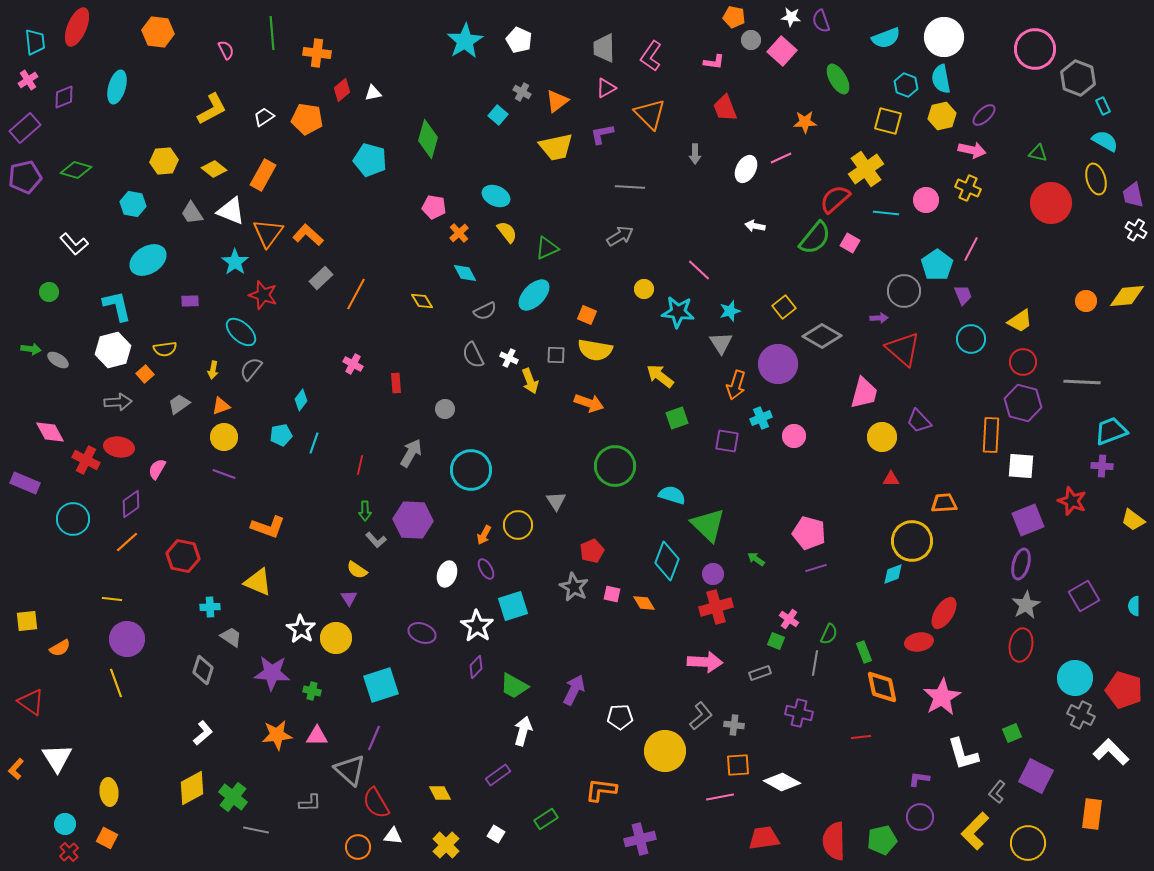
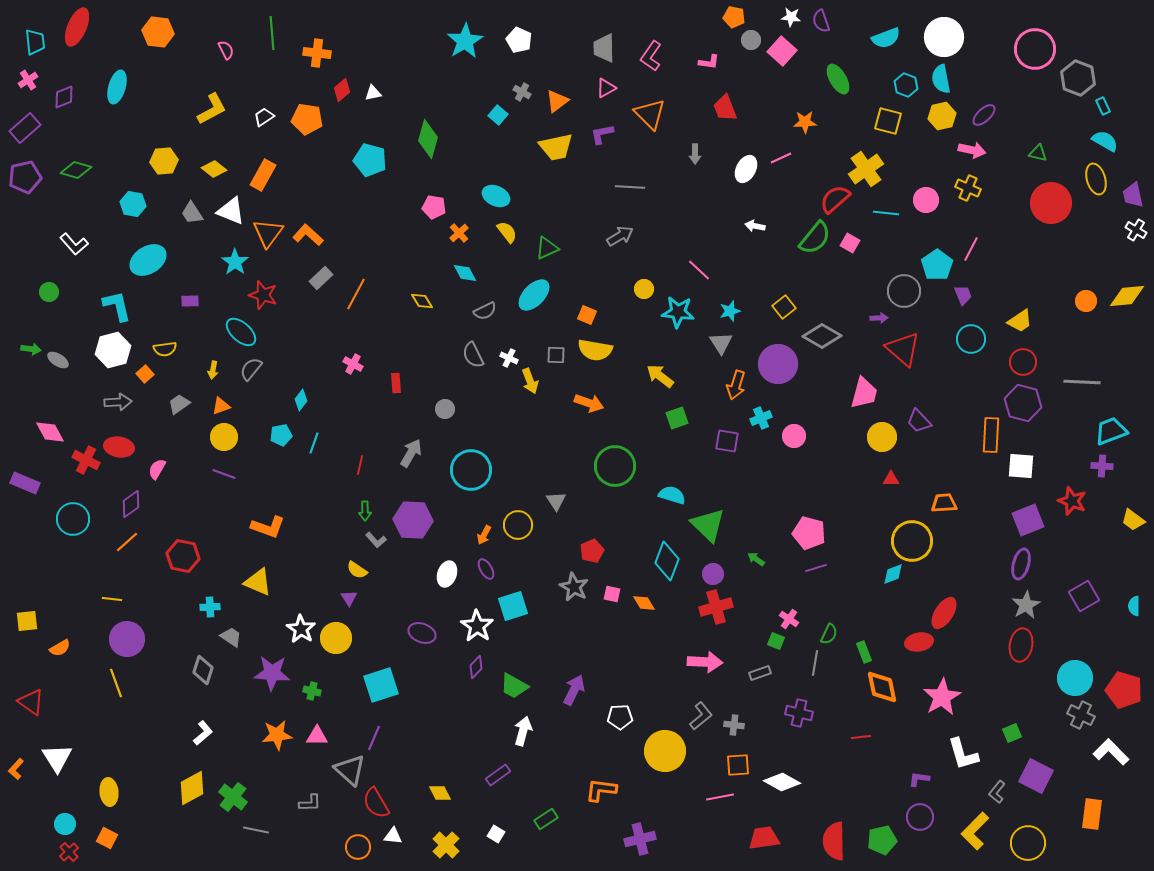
pink L-shape at (714, 62): moved 5 px left
